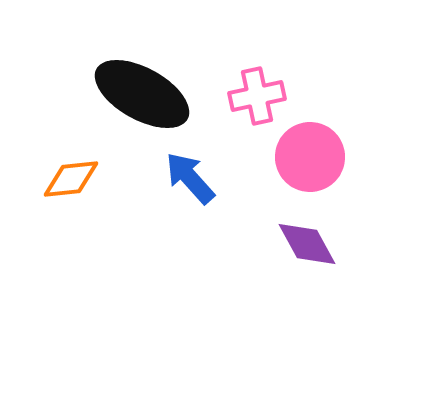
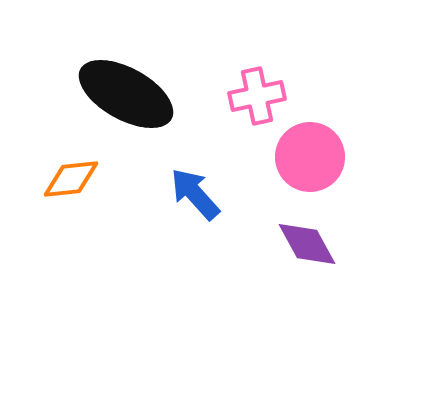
black ellipse: moved 16 px left
blue arrow: moved 5 px right, 16 px down
